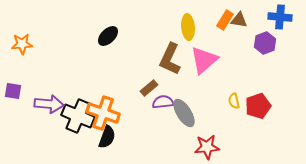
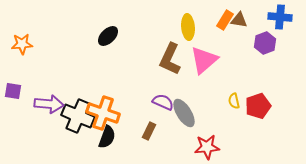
brown rectangle: moved 43 px down; rotated 24 degrees counterclockwise
purple semicircle: rotated 30 degrees clockwise
